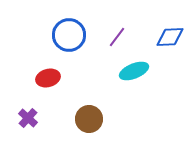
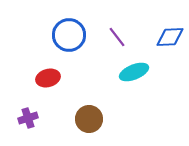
purple line: rotated 75 degrees counterclockwise
cyan ellipse: moved 1 px down
purple cross: rotated 30 degrees clockwise
